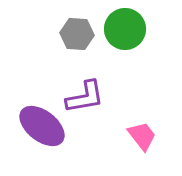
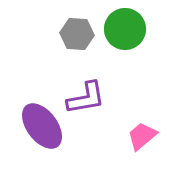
purple L-shape: moved 1 px right, 1 px down
purple ellipse: rotated 15 degrees clockwise
pink trapezoid: rotated 92 degrees counterclockwise
